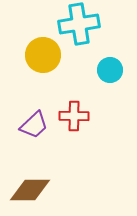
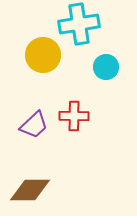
cyan circle: moved 4 px left, 3 px up
